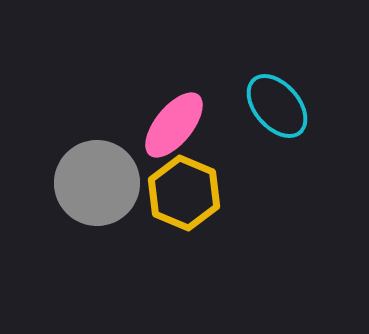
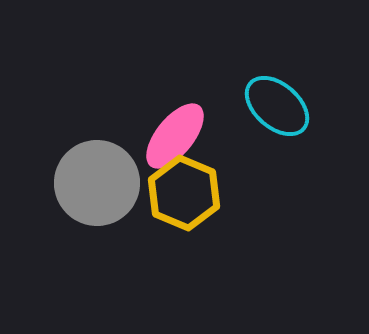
cyan ellipse: rotated 8 degrees counterclockwise
pink ellipse: moved 1 px right, 11 px down
